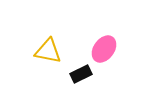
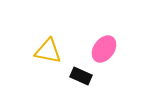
black rectangle: moved 2 px down; rotated 50 degrees clockwise
